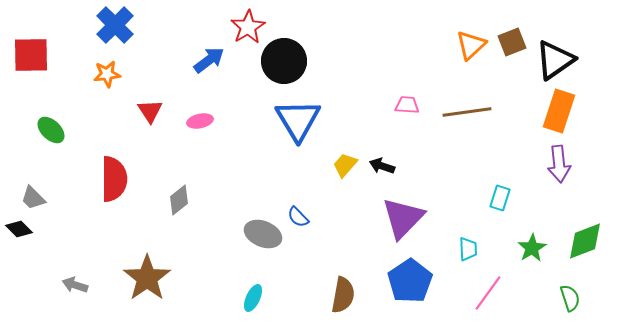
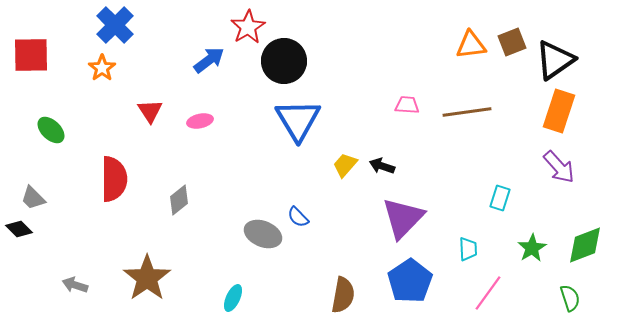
orange triangle: rotated 36 degrees clockwise
orange star: moved 5 px left, 6 px up; rotated 28 degrees counterclockwise
purple arrow: moved 3 px down; rotated 36 degrees counterclockwise
green diamond: moved 4 px down
cyan ellipse: moved 20 px left
